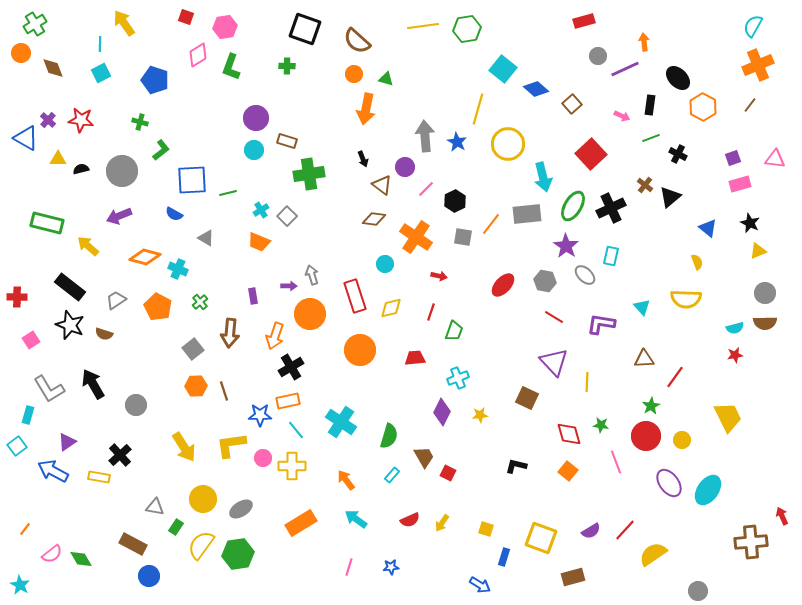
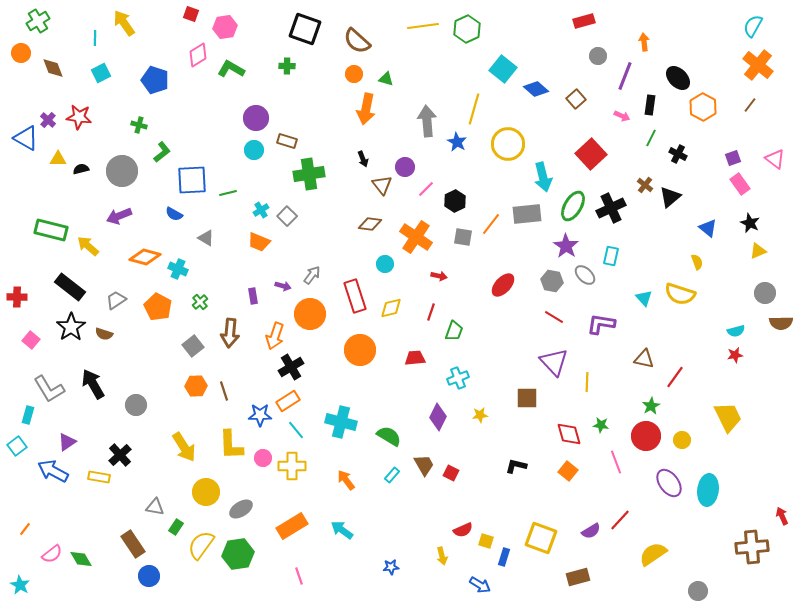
red square at (186, 17): moved 5 px right, 3 px up
green cross at (35, 24): moved 3 px right, 3 px up
green hexagon at (467, 29): rotated 16 degrees counterclockwise
cyan line at (100, 44): moved 5 px left, 6 px up
orange cross at (758, 65): rotated 28 degrees counterclockwise
green L-shape at (231, 67): moved 2 px down; rotated 100 degrees clockwise
purple line at (625, 69): moved 7 px down; rotated 44 degrees counterclockwise
brown square at (572, 104): moved 4 px right, 5 px up
yellow line at (478, 109): moved 4 px left
red star at (81, 120): moved 2 px left, 3 px up
green cross at (140, 122): moved 1 px left, 3 px down
gray arrow at (425, 136): moved 2 px right, 15 px up
green line at (651, 138): rotated 42 degrees counterclockwise
green L-shape at (161, 150): moved 1 px right, 2 px down
pink triangle at (775, 159): rotated 30 degrees clockwise
pink rectangle at (740, 184): rotated 70 degrees clockwise
brown triangle at (382, 185): rotated 15 degrees clockwise
brown diamond at (374, 219): moved 4 px left, 5 px down
green rectangle at (47, 223): moved 4 px right, 7 px down
gray arrow at (312, 275): rotated 54 degrees clockwise
gray hexagon at (545, 281): moved 7 px right
purple arrow at (289, 286): moved 6 px left; rotated 14 degrees clockwise
yellow semicircle at (686, 299): moved 6 px left, 5 px up; rotated 16 degrees clockwise
cyan triangle at (642, 307): moved 2 px right, 9 px up
brown semicircle at (765, 323): moved 16 px right
black star at (70, 325): moved 1 px right, 2 px down; rotated 16 degrees clockwise
cyan semicircle at (735, 328): moved 1 px right, 3 px down
pink square at (31, 340): rotated 18 degrees counterclockwise
gray square at (193, 349): moved 3 px up
brown triangle at (644, 359): rotated 15 degrees clockwise
brown square at (527, 398): rotated 25 degrees counterclockwise
orange rectangle at (288, 401): rotated 20 degrees counterclockwise
purple diamond at (442, 412): moved 4 px left, 5 px down
cyan cross at (341, 422): rotated 20 degrees counterclockwise
green semicircle at (389, 436): rotated 75 degrees counterclockwise
yellow L-shape at (231, 445): rotated 84 degrees counterclockwise
brown trapezoid at (424, 457): moved 8 px down
red square at (448, 473): moved 3 px right
cyan ellipse at (708, 490): rotated 28 degrees counterclockwise
yellow circle at (203, 499): moved 3 px right, 7 px up
cyan arrow at (356, 519): moved 14 px left, 11 px down
red semicircle at (410, 520): moved 53 px right, 10 px down
orange rectangle at (301, 523): moved 9 px left, 3 px down
yellow arrow at (442, 523): moved 33 px down; rotated 48 degrees counterclockwise
yellow square at (486, 529): moved 12 px down
red line at (625, 530): moved 5 px left, 10 px up
brown cross at (751, 542): moved 1 px right, 5 px down
brown rectangle at (133, 544): rotated 28 degrees clockwise
pink line at (349, 567): moved 50 px left, 9 px down; rotated 36 degrees counterclockwise
brown rectangle at (573, 577): moved 5 px right
